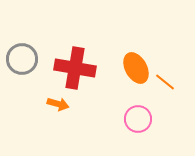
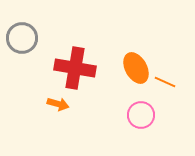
gray circle: moved 21 px up
orange line: rotated 15 degrees counterclockwise
pink circle: moved 3 px right, 4 px up
